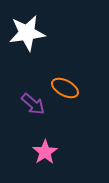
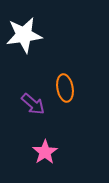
white star: moved 3 px left, 2 px down
orange ellipse: rotated 52 degrees clockwise
